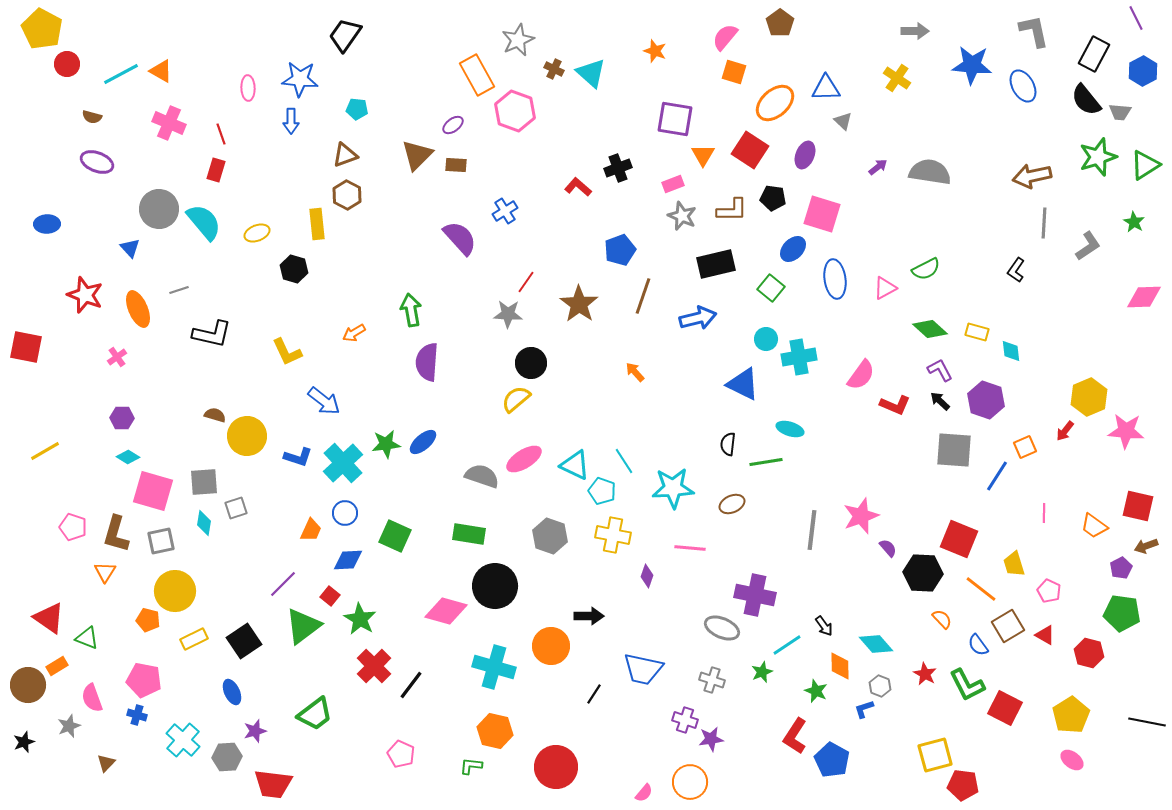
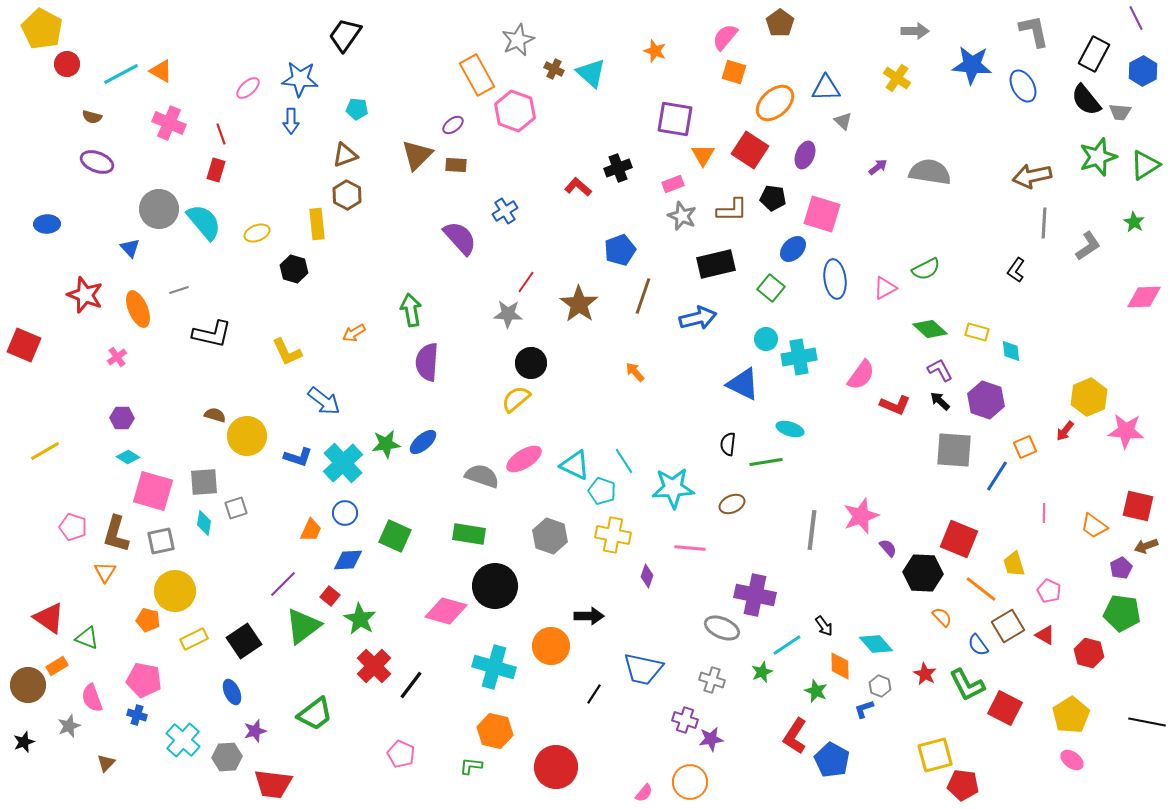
pink ellipse at (248, 88): rotated 50 degrees clockwise
red square at (26, 347): moved 2 px left, 2 px up; rotated 12 degrees clockwise
orange semicircle at (942, 619): moved 2 px up
